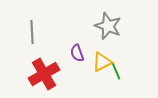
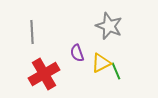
gray star: moved 1 px right
yellow triangle: moved 1 px left, 1 px down
